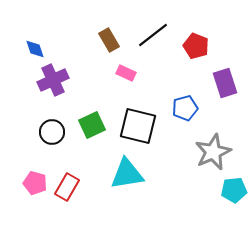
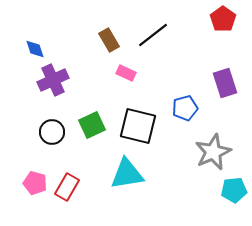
red pentagon: moved 27 px right, 27 px up; rotated 15 degrees clockwise
